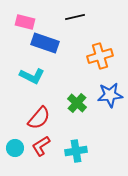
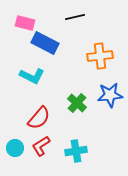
pink rectangle: moved 1 px down
blue rectangle: rotated 8 degrees clockwise
orange cross: rotated 10 degrees clockwise
